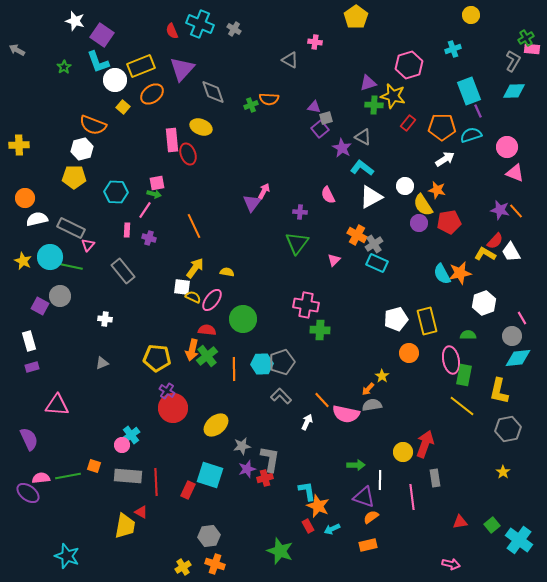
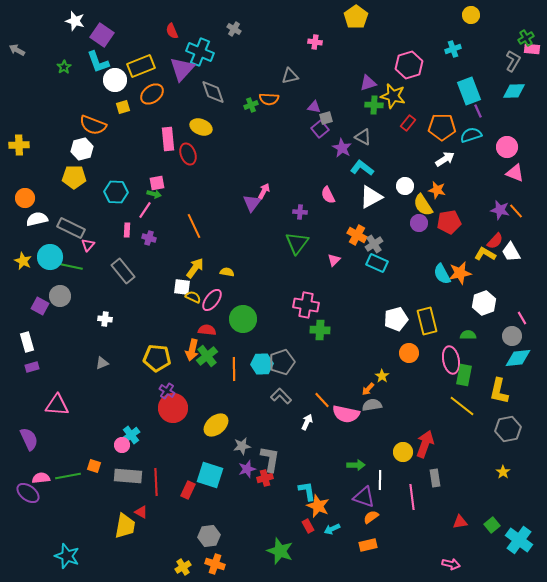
cyan cross at (200, 24): moved 28 px down
gray triangle at (290, 60): moved 16 px down; rotated 42 degrees counterclockwise
yellow square at (123, 107): rotated 32 degrees clockwise
pink rectangle at (172, 140): moved 4 px left, 1 px up
white rectangle at (29, 341): moved 2 px left, 1 px down
